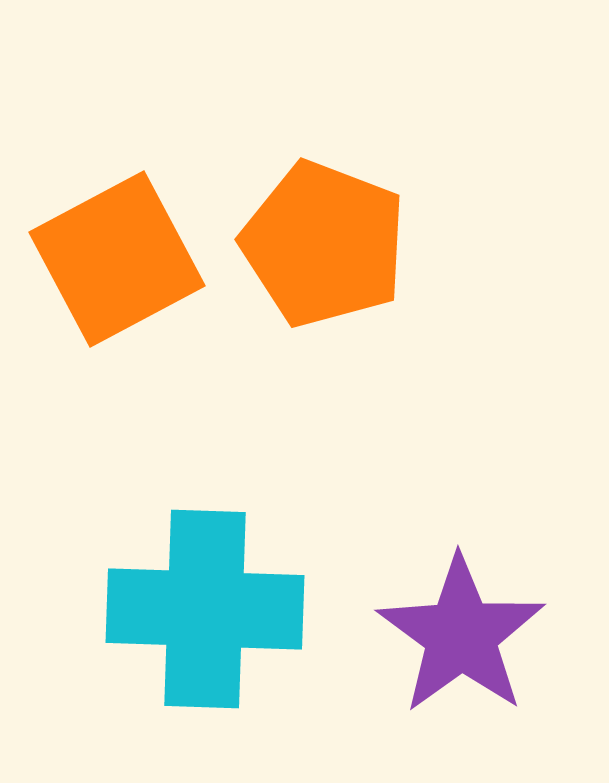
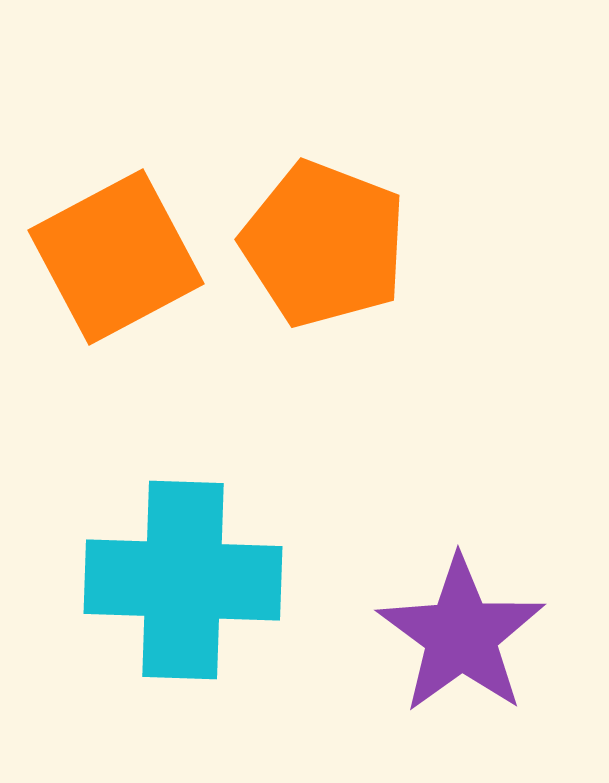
orange square: moved 1 px left, 2 px up
cyan cross: moved 22 px left, 29 px up
